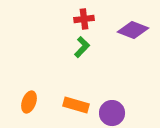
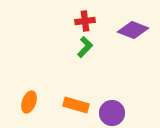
red cross: moved 1 px right, 2 px down
green L-shape: moved 3 px right
